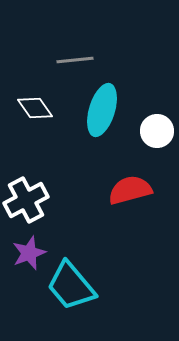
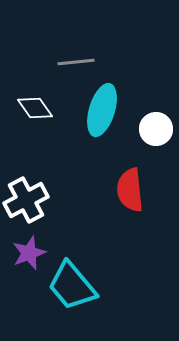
gray line: moved 1 px right, 2 px down
white circle: moved 1 px left, 2 px up
red semicircle: rotated 81 degrees counterclockwise
cyan trapezoid: moved 1 px right
